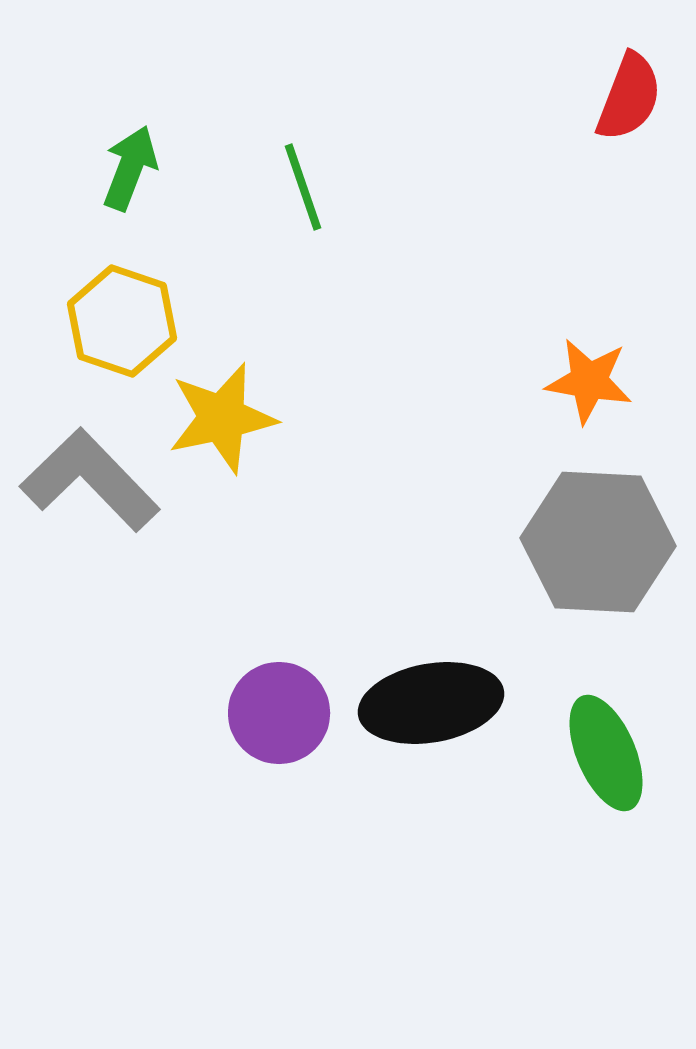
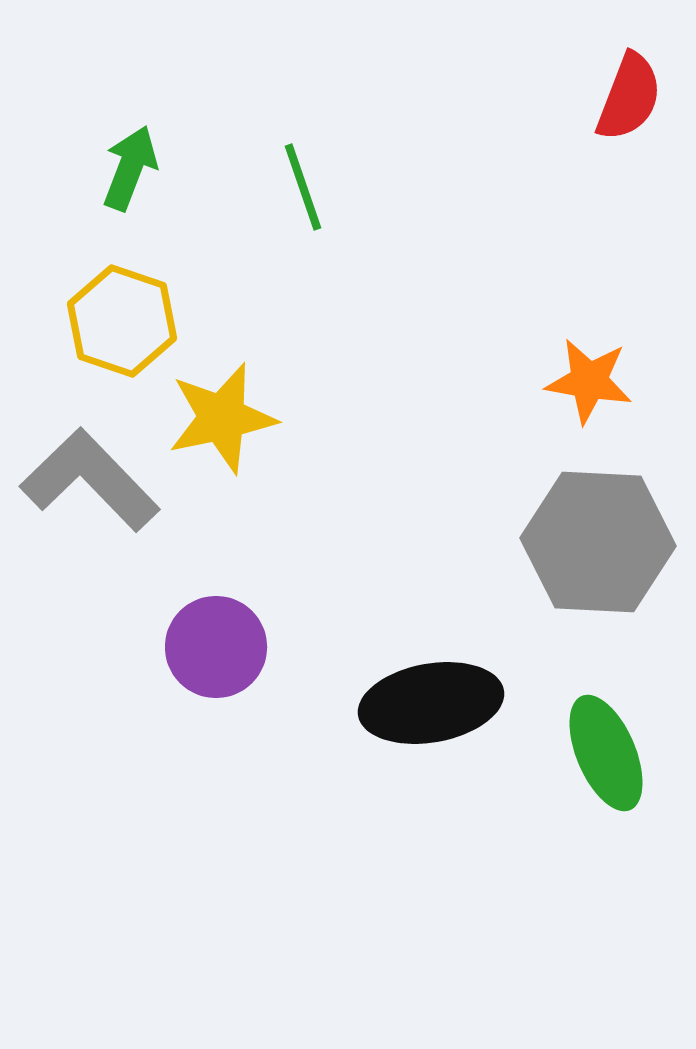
purple circle: moved 63 px left, 66 px up
